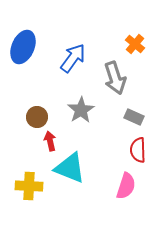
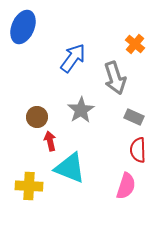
blue ellipse: moved 20 px up
